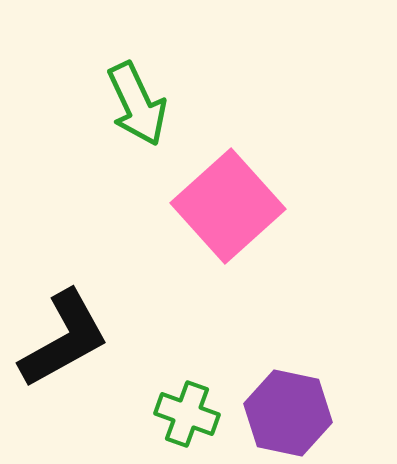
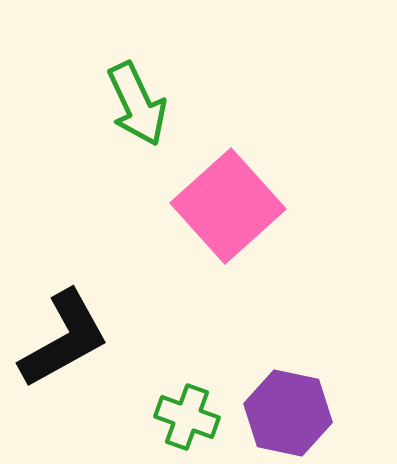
green cross: moved 3 px down
